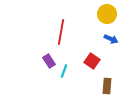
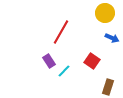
yellow circle: moved 2 px left, 1 px up
red line: rotated 20 degrees clockwise
blue arrow: moved 1 px right, 1 px up
cyan line: rotated 24 degrees clockwise
brown rectangle: moved 1 px right, 1 px down; rotated 14 degrees clockwise
